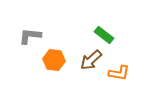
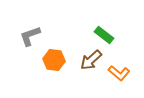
gray L-shape: rotated 25 degrees counterclockwise
orange L-shape: rotated 30 degrees clockwise
